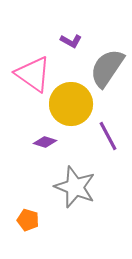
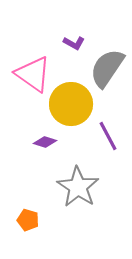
purple L-shape: moved 3 px right, 2 px down
gray star: moved 3 px right; rotated 12 degrees clockwise
